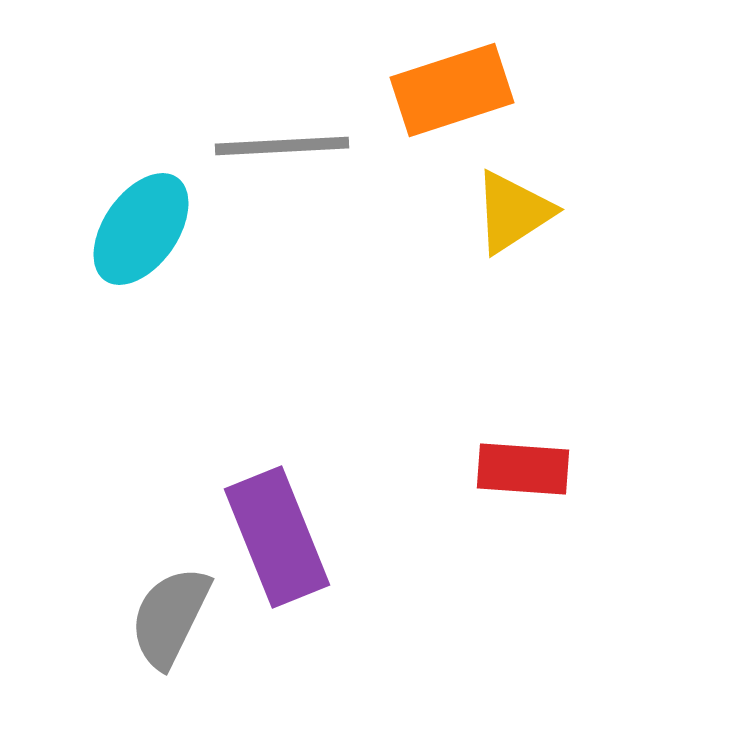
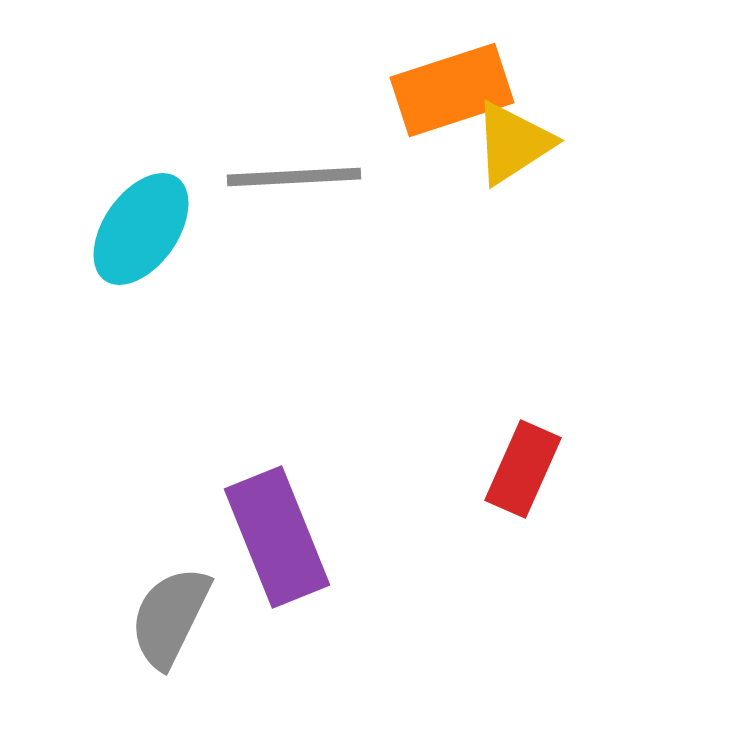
gray line: moved 12 px right, 31 px down
yellow triangle: moved 69 px up
red rectangle: rotated 70 degrees counterclockwise
